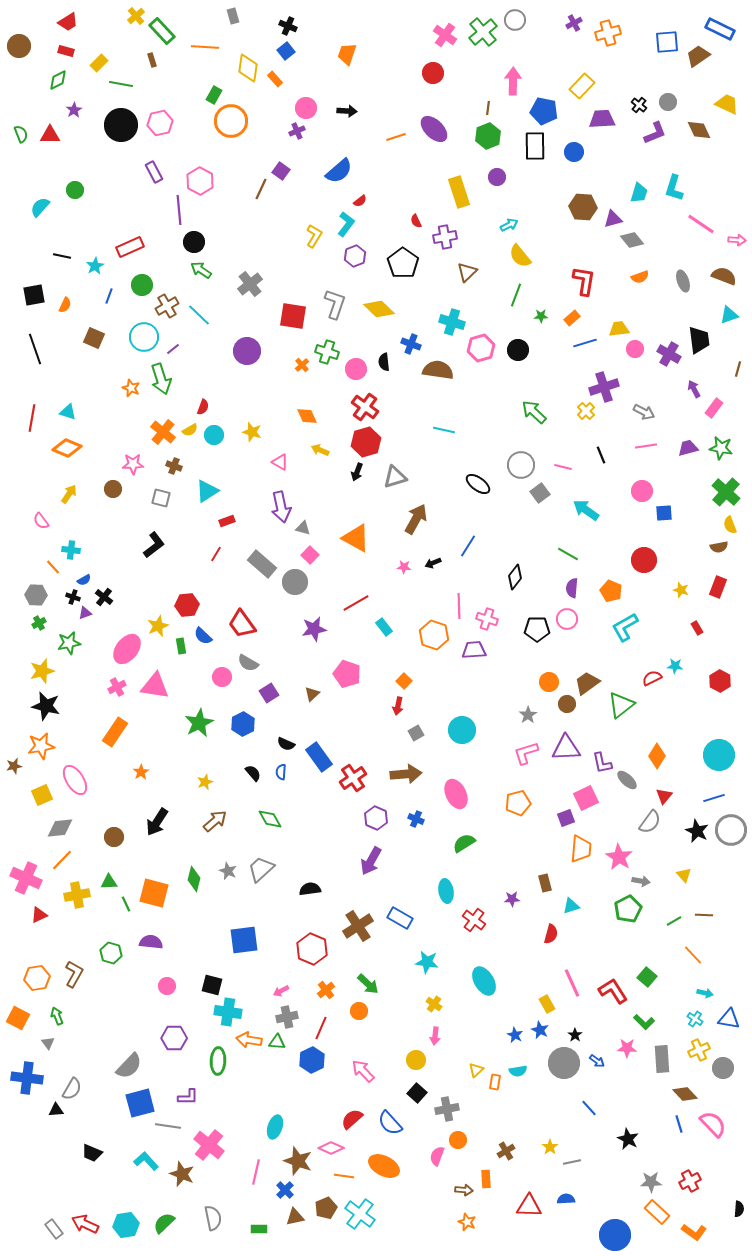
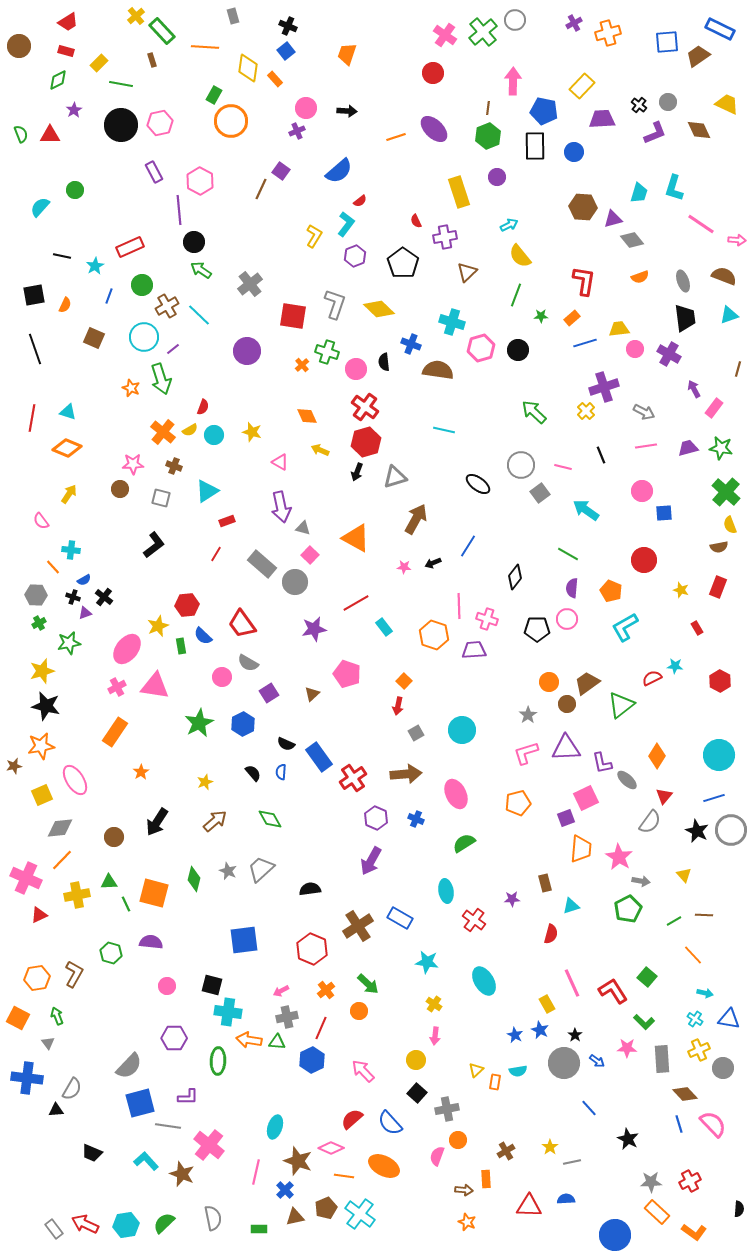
black trapezoid at (699, 340): moved 14 px left, 22 px up
brown circle at (113, 489): moved 7 px right
